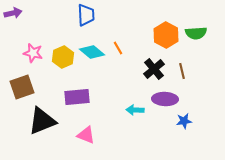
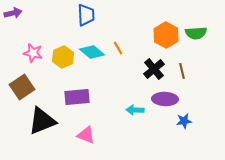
brown square: rotated 15 degrees counterclockwise
